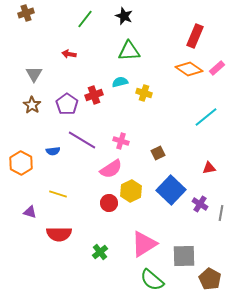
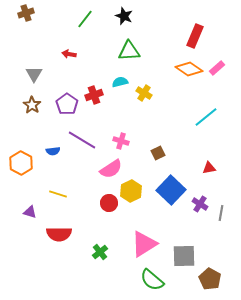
yellow cross: rotated 14 degrees clockwise
